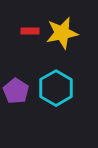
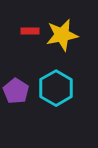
yellow star: moved 2 px down
